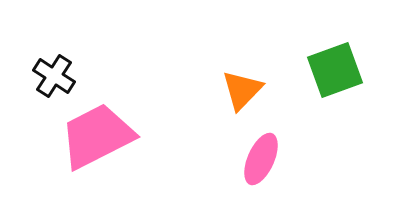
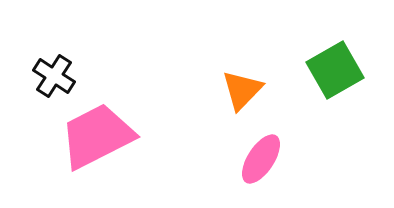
green square: rotated 10 degrees counterclockwise
pink ellipse: rotated 9 degrees clockwise
